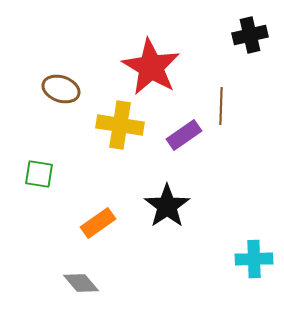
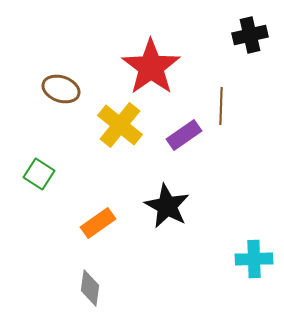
red star: rotated 6 degrees clockwise
yellow cross: rotated 30 degrees clockwise
green square: rotated 24 degrees clockwise
black star: rotated 9 degrees counterclockwise
gray diamond: moved 9 px right, 5 px down; rotated 48 degrees clockwise
